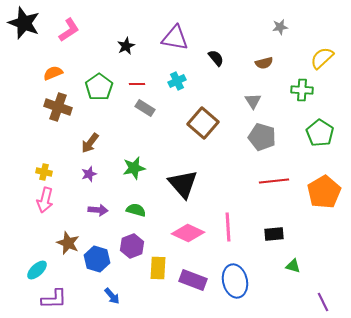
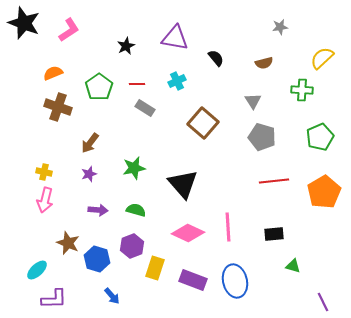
green pentagon at (320, 133): moved 4 px down; rotated 16 degrees clockwise
yellow rectangle at (158, 268): moved 3 px left; rotated 15 degrees clockwise
